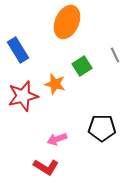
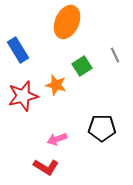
orange star: moved 1 px right, 1 px down
